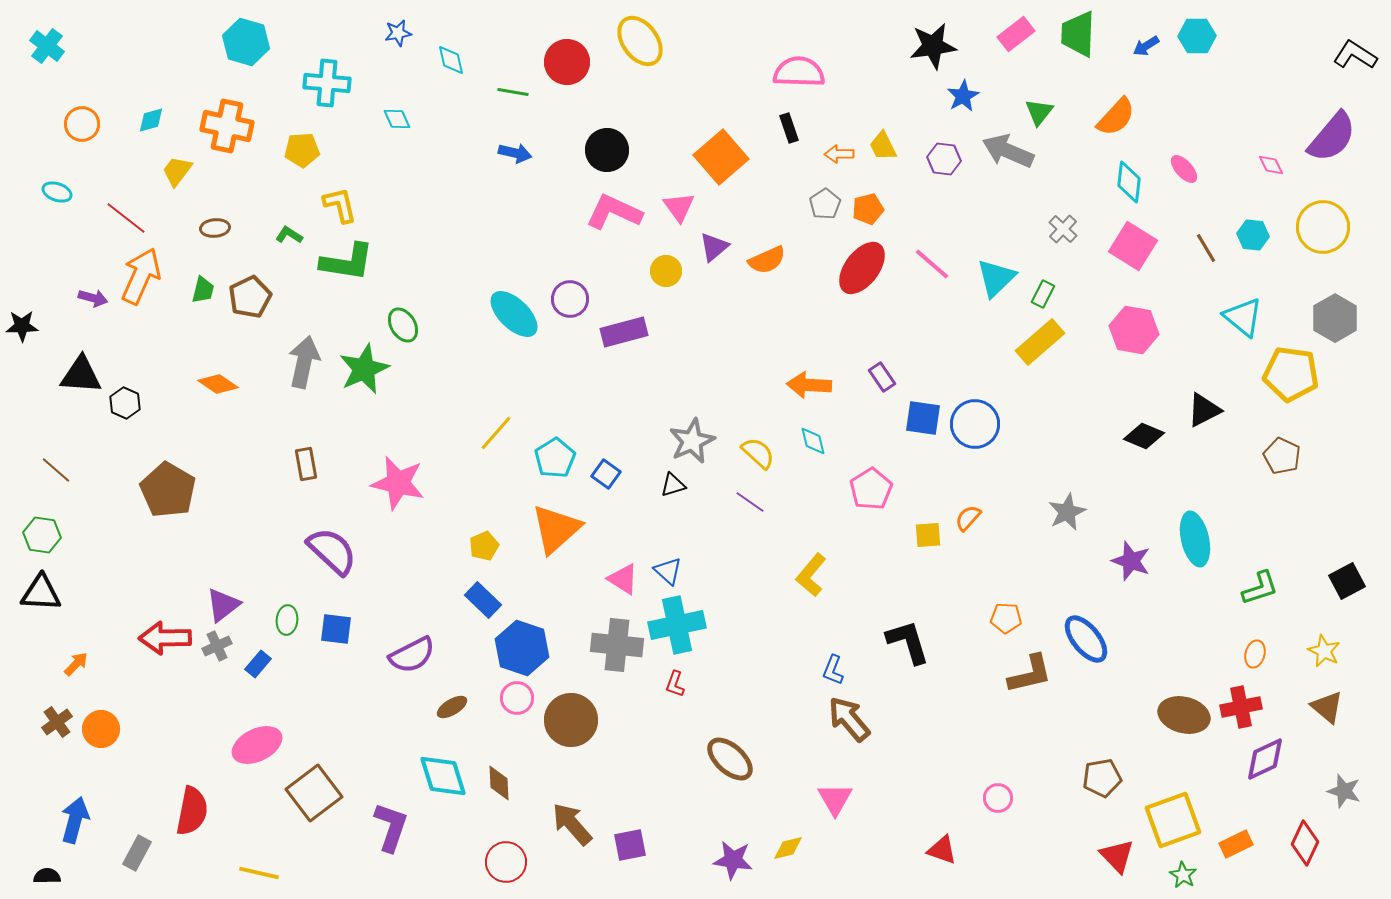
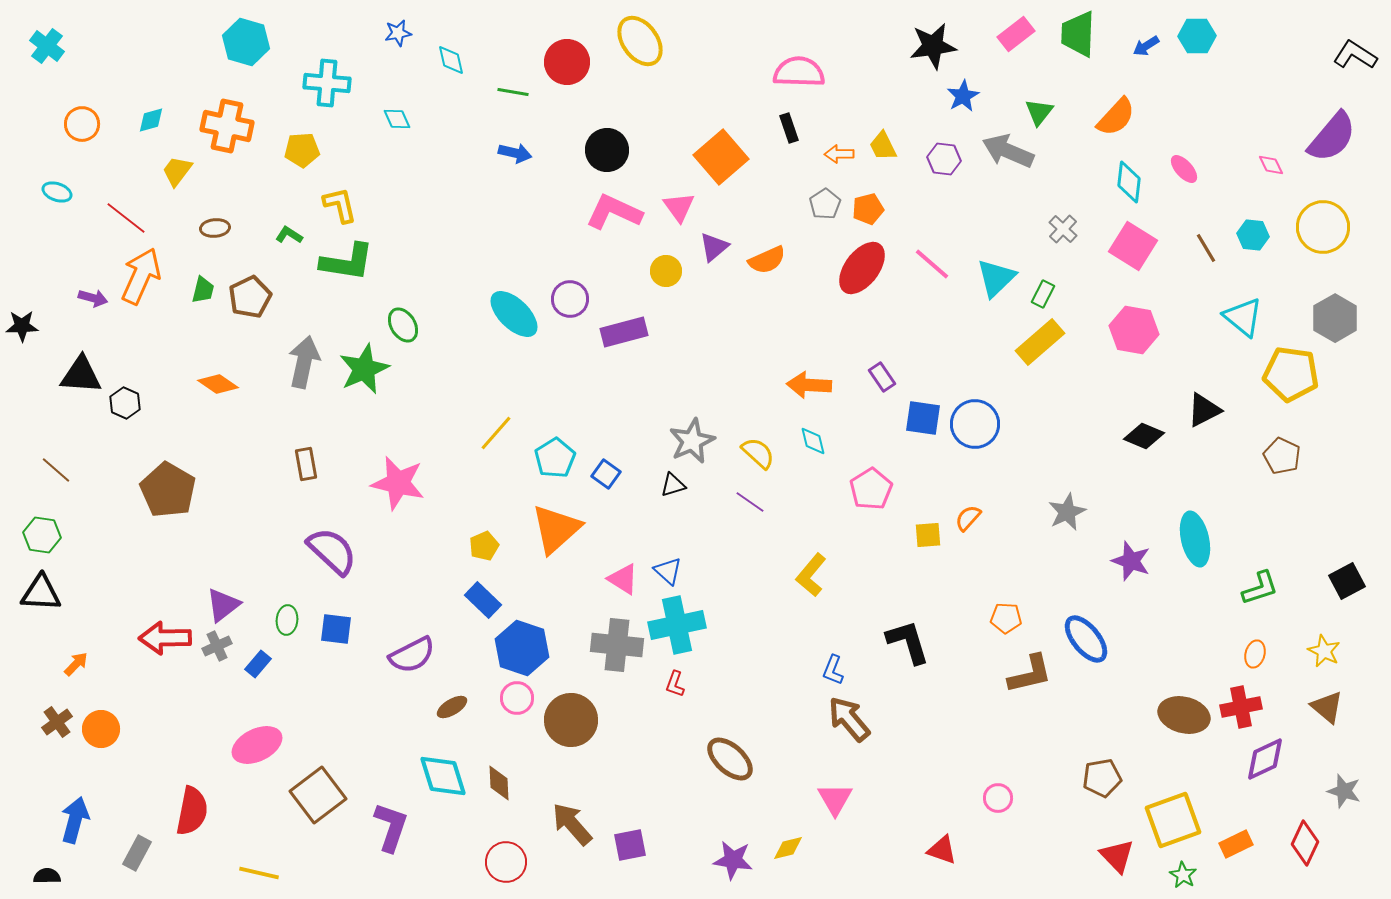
brown square at (314, 793): moved 4 px right, 2 px down
